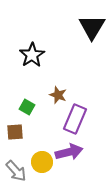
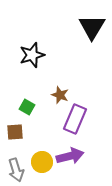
black star: rotated 15 degrees clockwise
brown star: moved 2 px right
purple arrow: moved 1 px right, 4 px down
gray arrow: moved 1 px up; rotated 25 degrees clockwise
